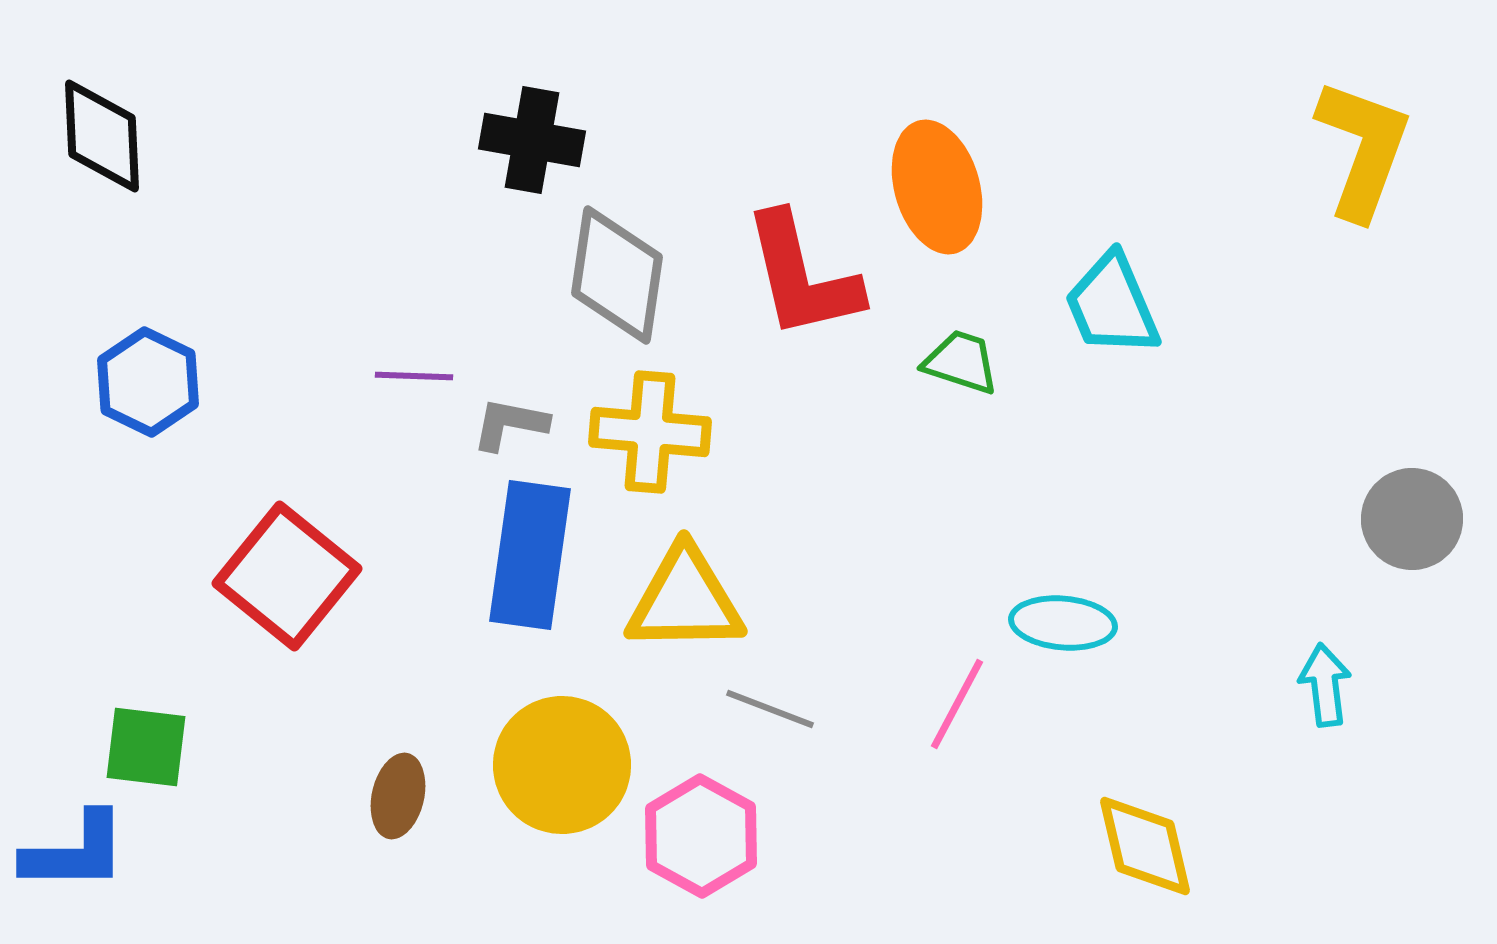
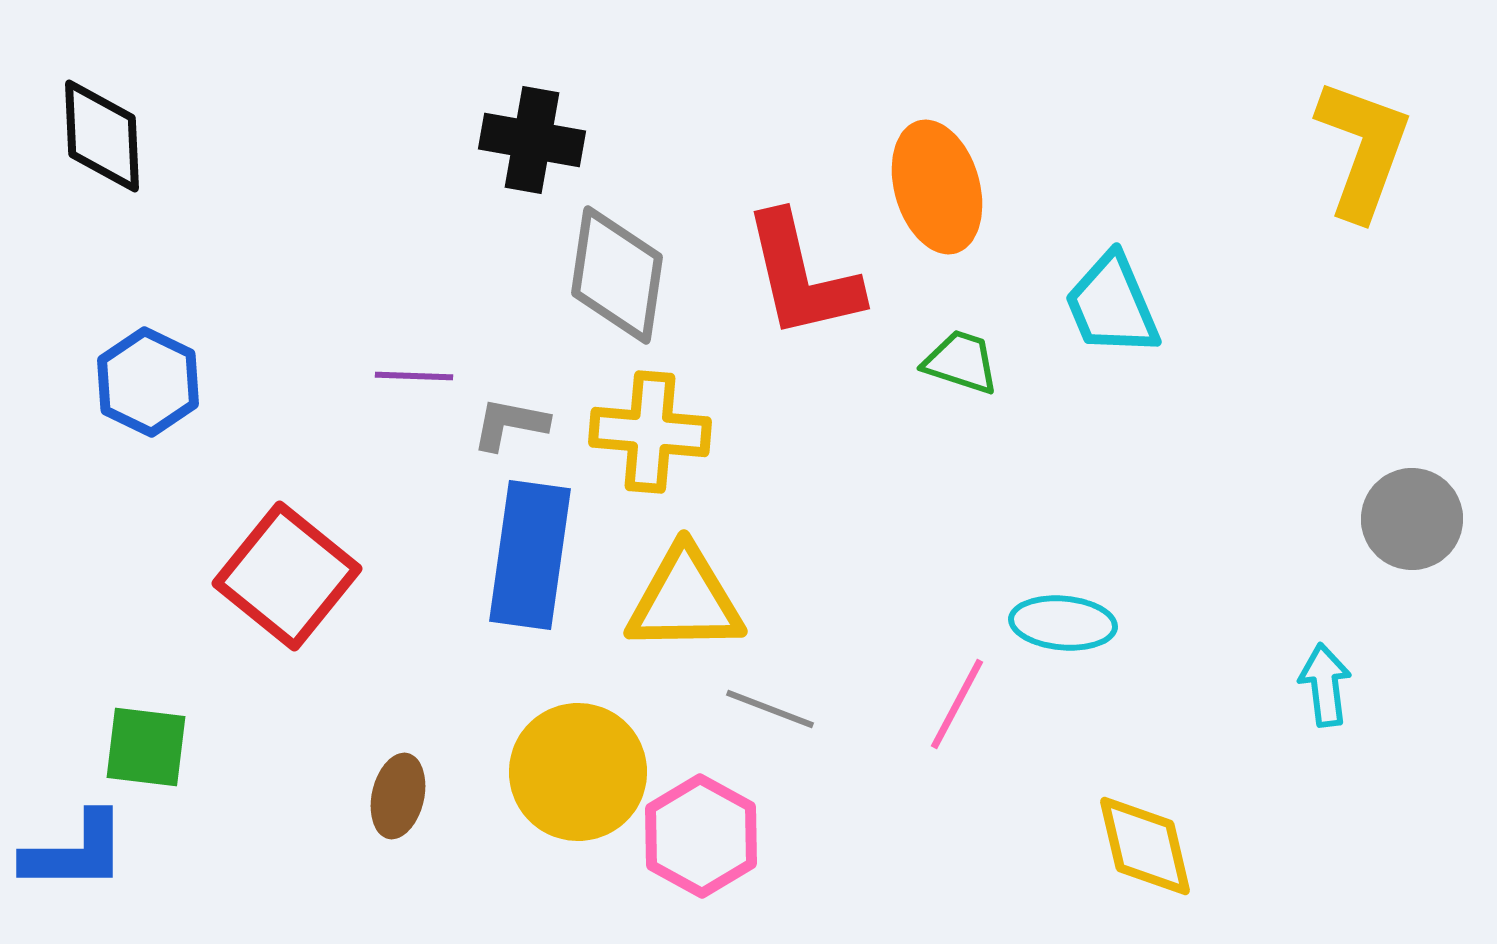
yellow circle: moved 16 px right, 7 px down
